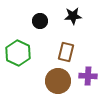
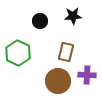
purple cross: moved 1 px left, 1 px up
